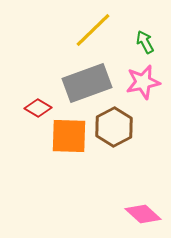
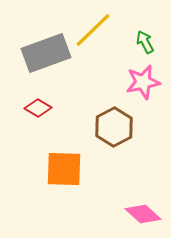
gray rectangle: moved 41 px left, 30 px up
orange square: moved 5 px left, 33 px down
